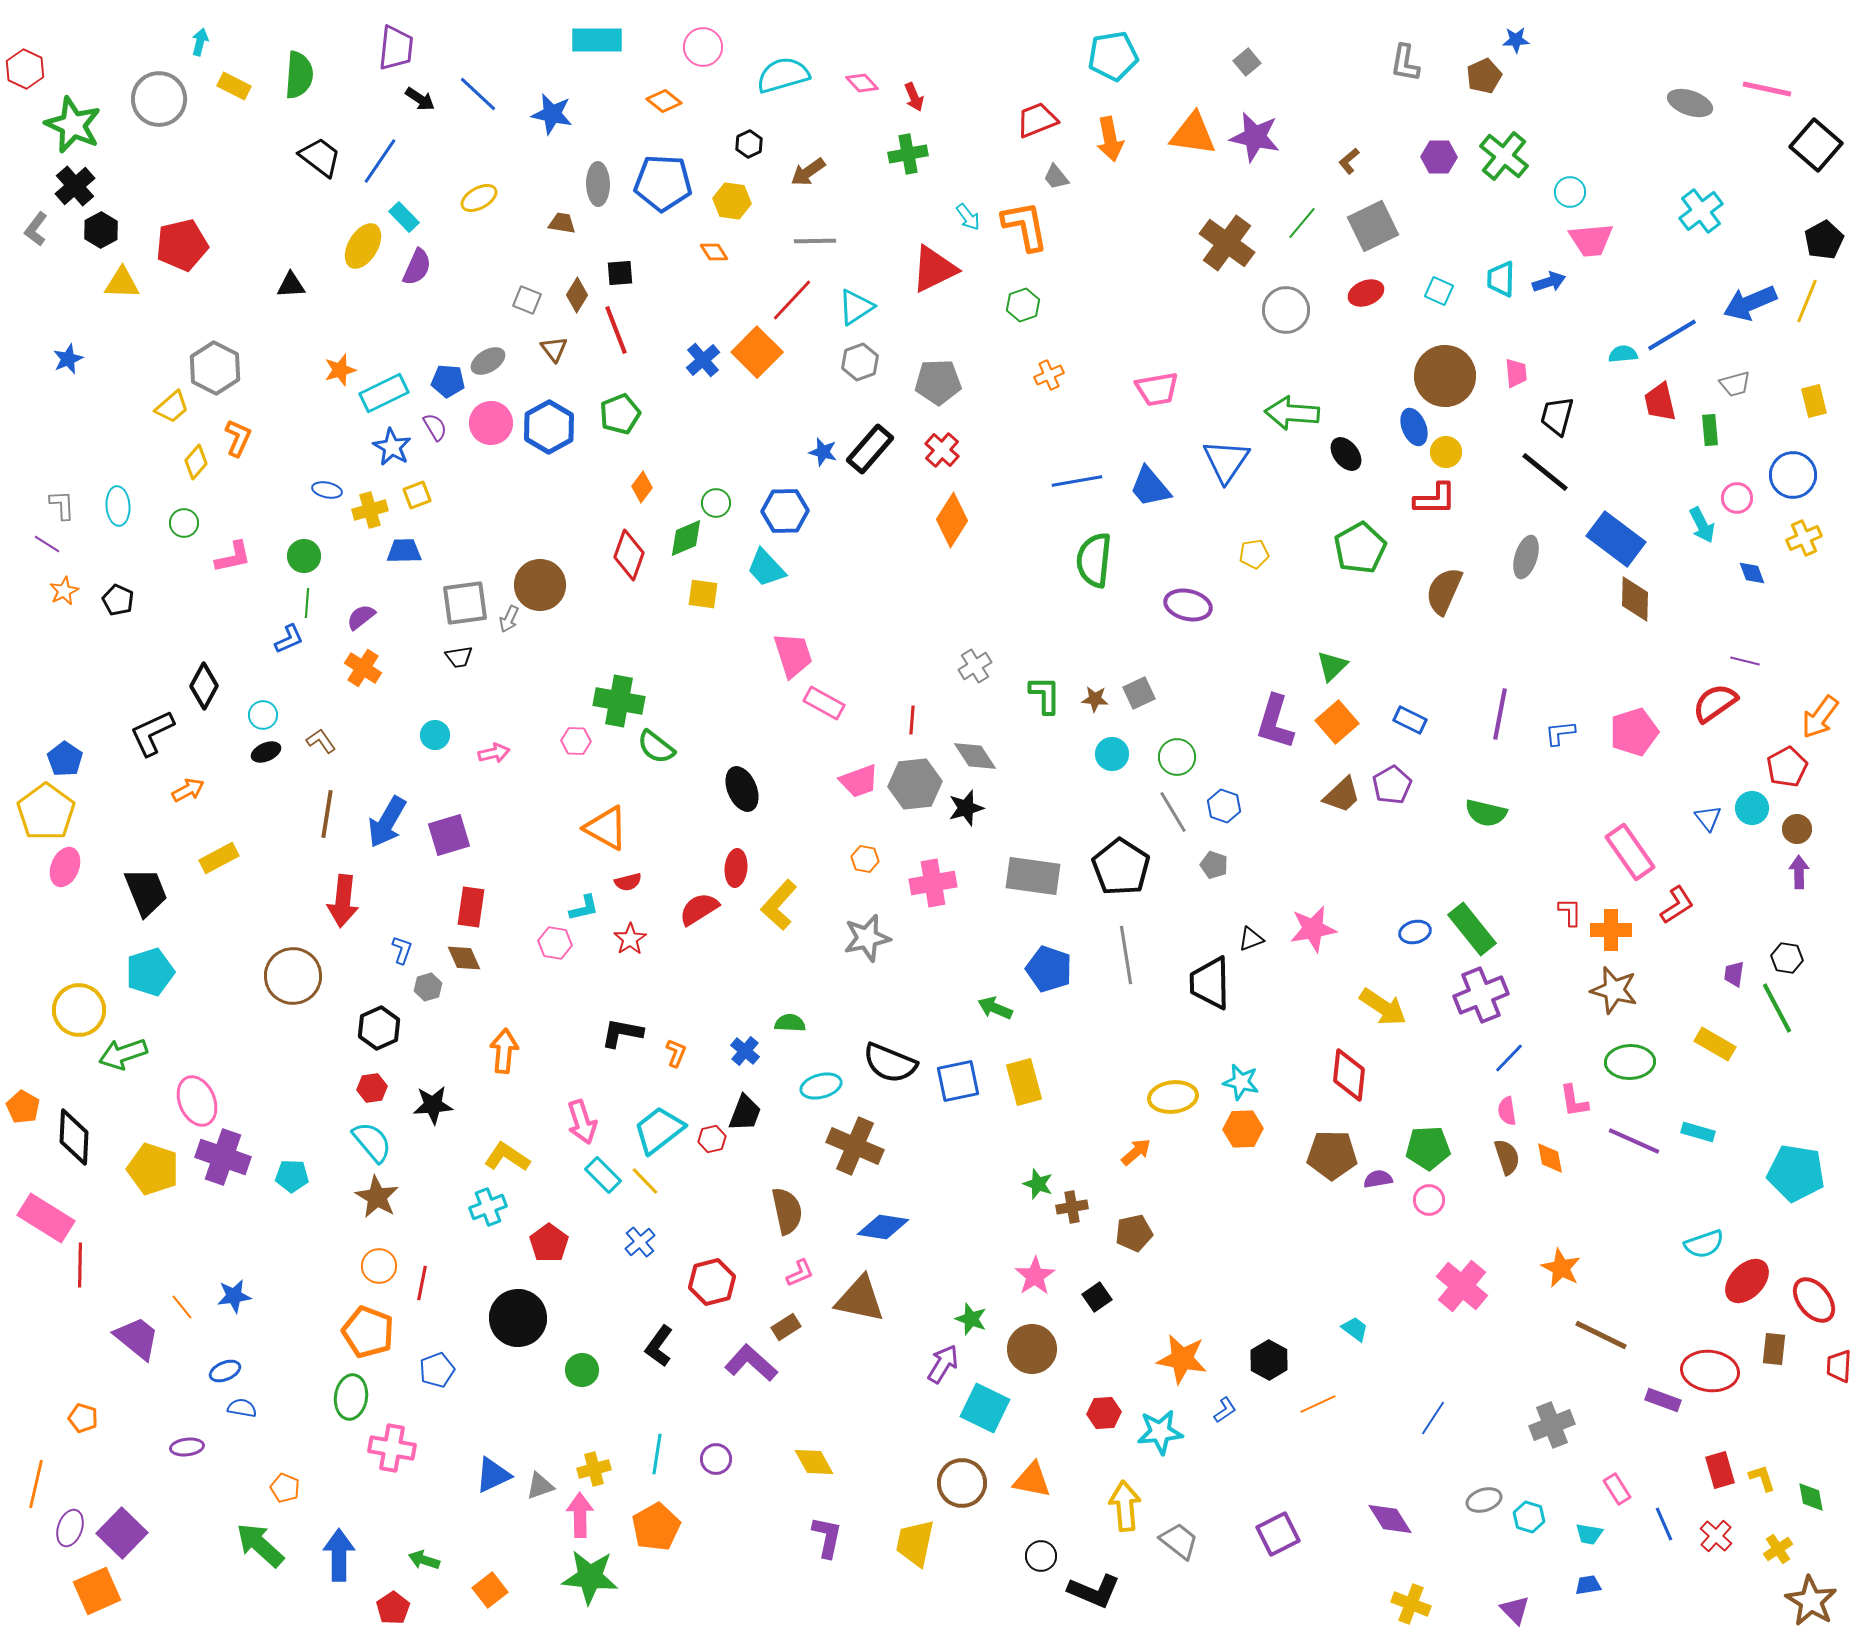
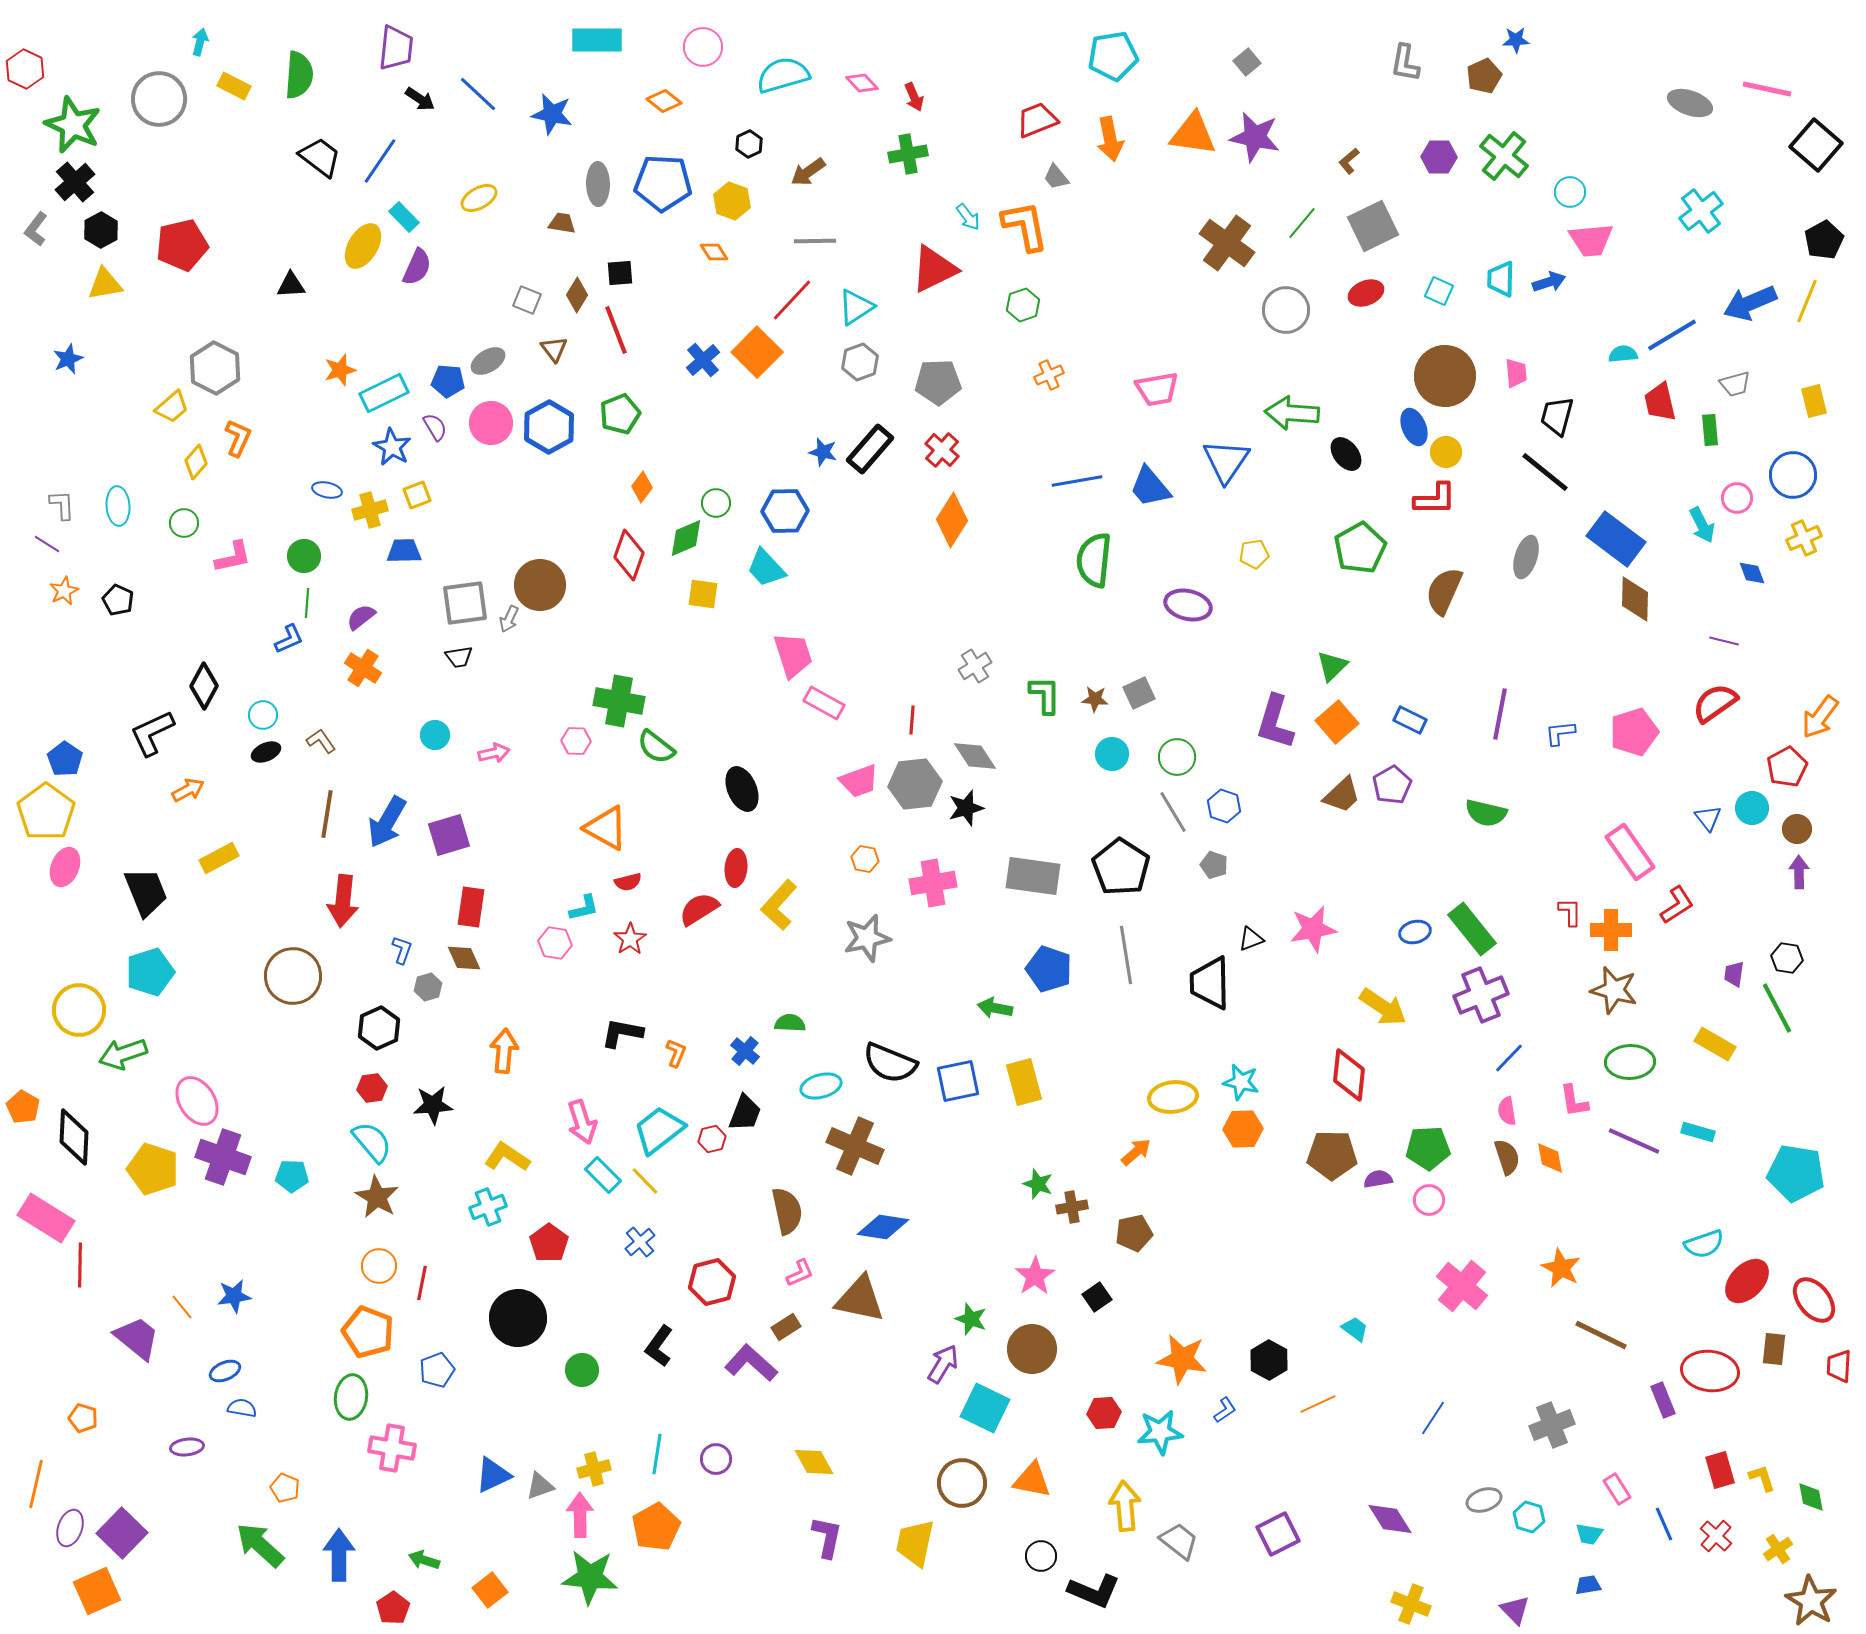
black cross at (75, 186): moved 4 px up
yellow hexagon at (732, 201): rotated 12 degrees clockwise
yellow triangle at (122, 283): moved 17 px left, 1 px down; rotated 12 degrees counterclockwise
purple line at (1745, 661): moved 21 px left, 20 px up
green arrow at (995, 1008): rotated 12 degrees counterclockwise
pink ellipse at (197, 1101): rotated 9 degrees counterclockwise
purple rectangle at (1663, 1400): rotated 48 degrees clockwise
